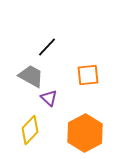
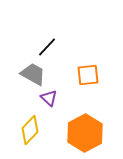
gray trapezoid: moved 2 px right, 2 px up
